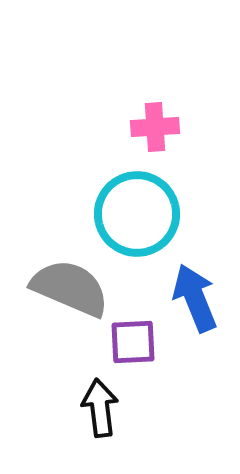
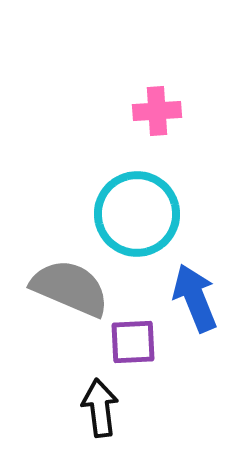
pink cross: moved 2 px right, 16 px up
